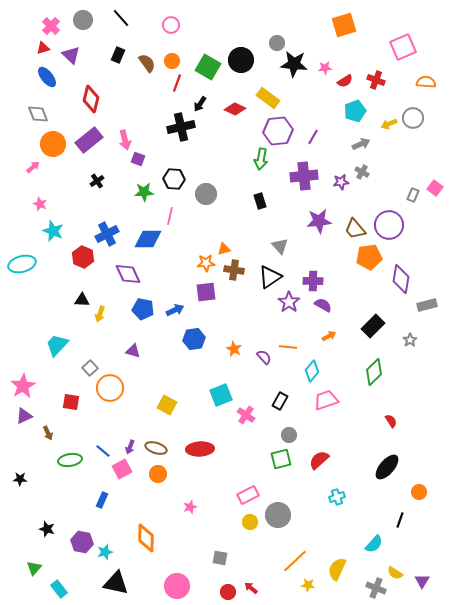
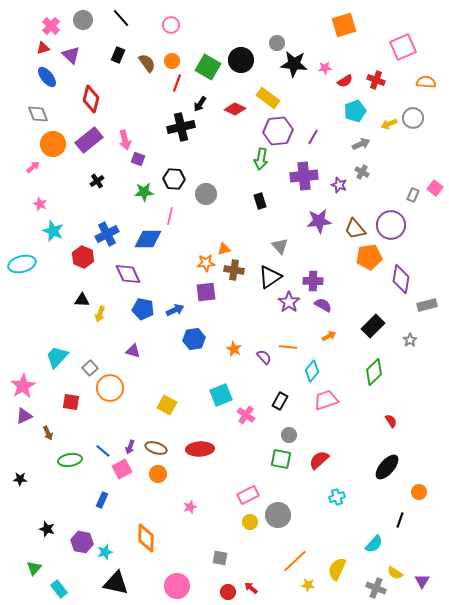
purple star at (341, 182): moved 2 px left, 3 px down; rotated 28 degrees clockwise
purple circle at (389, 225): moved 2 px right
cyan trapezoid at (57, 345): moved 12 px down
green square at (281, 459): rotated 25 degrees clockwise
